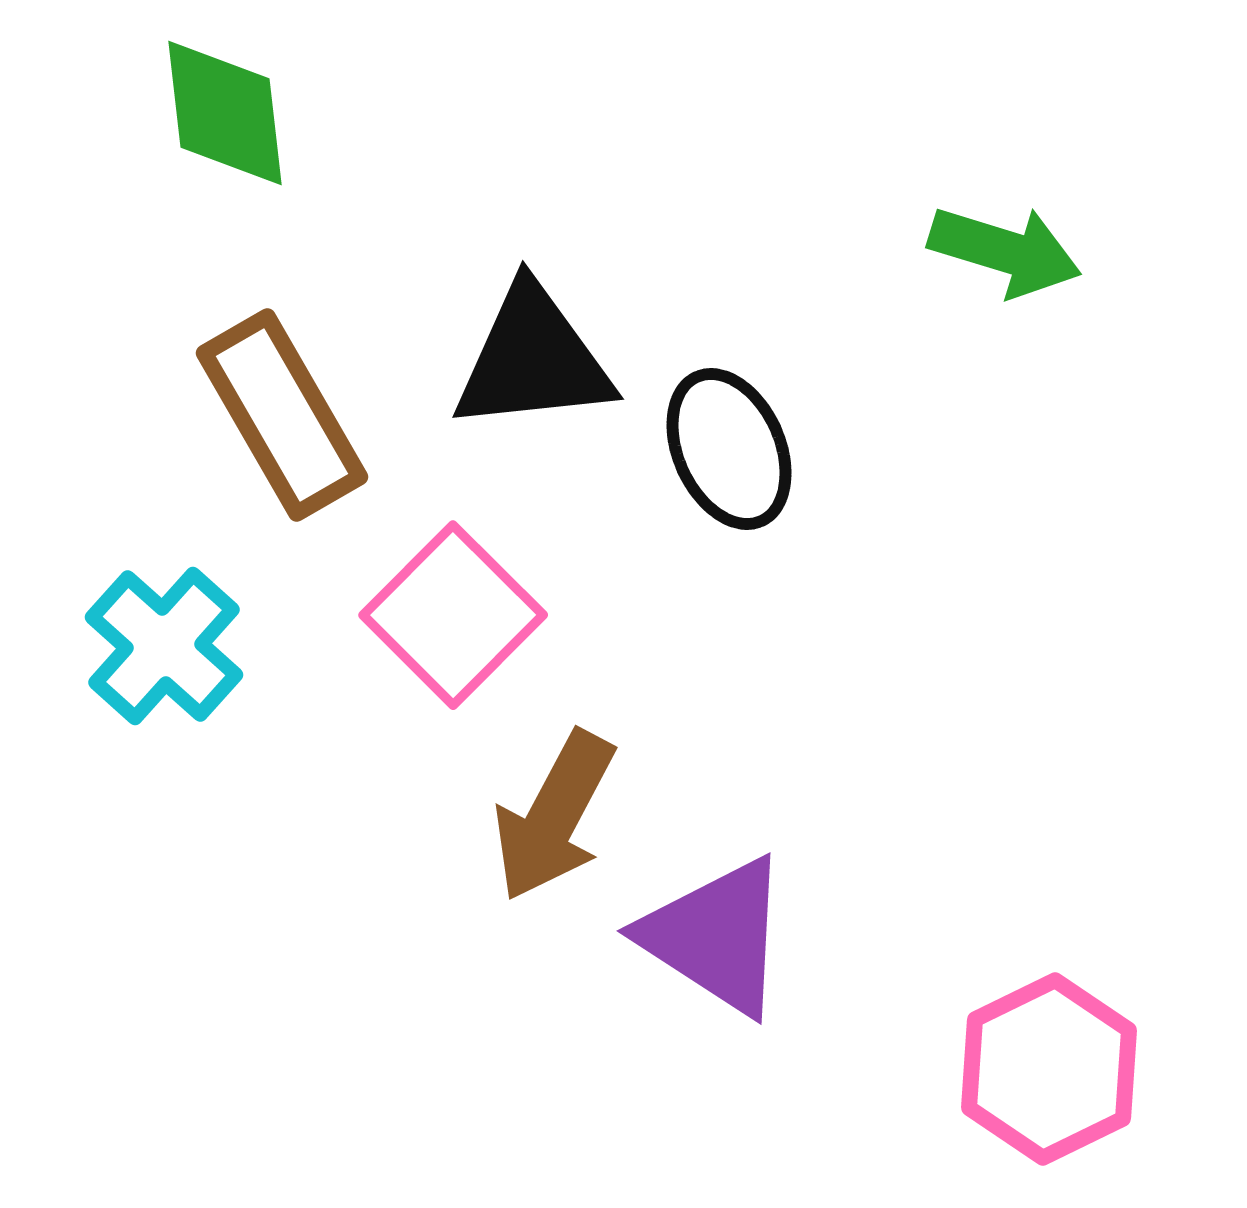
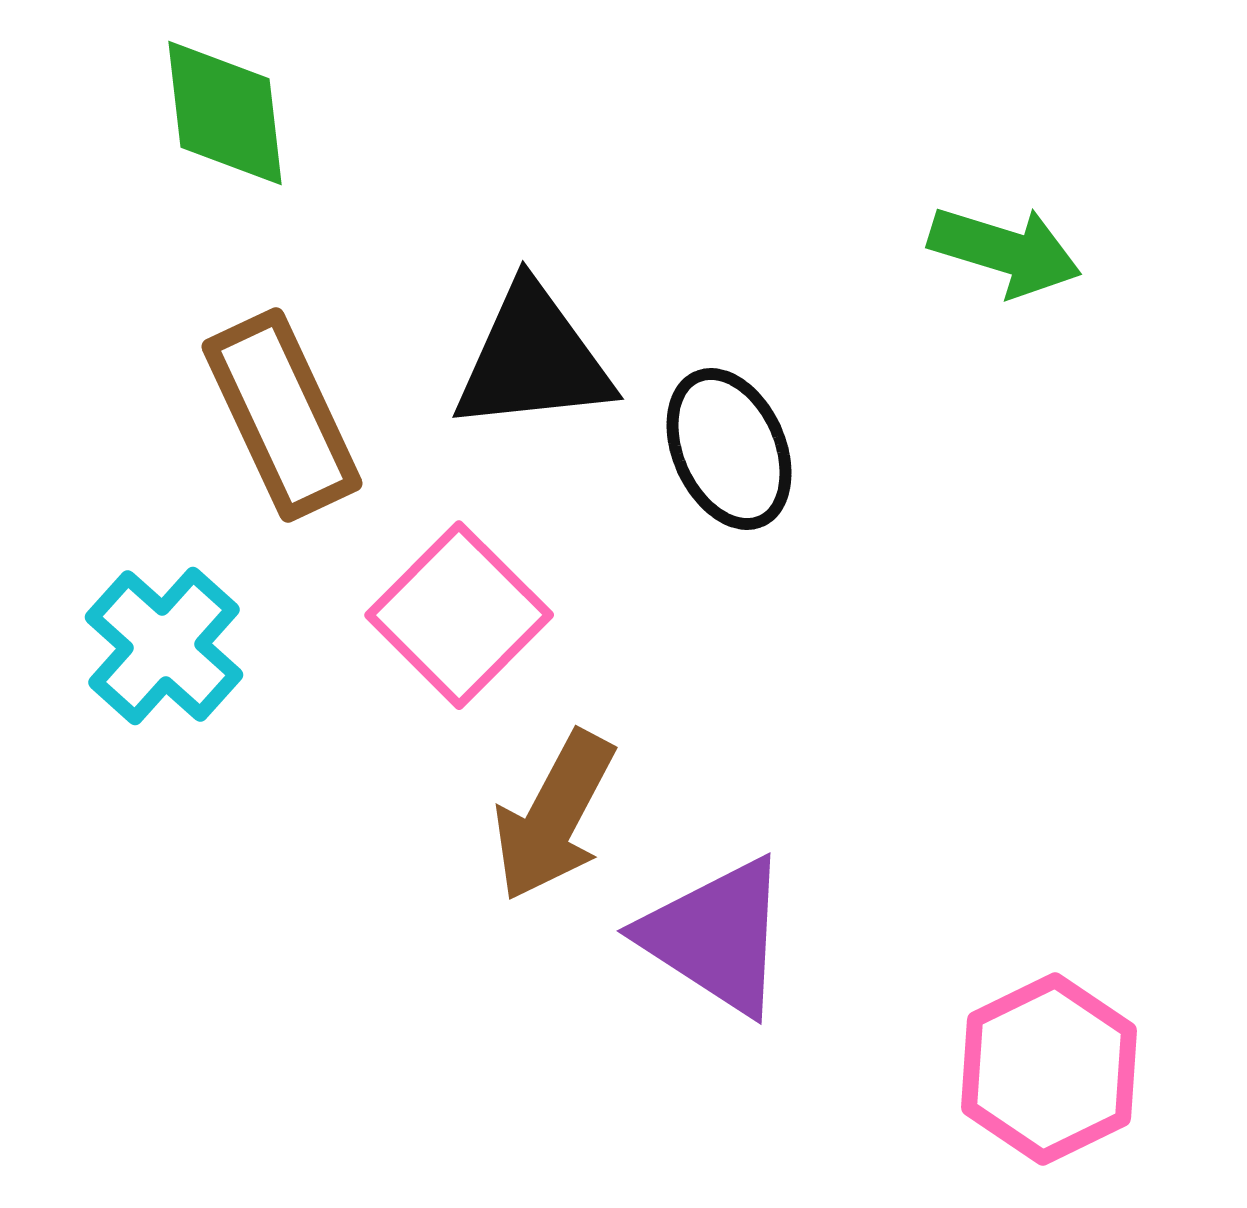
brown rectangle: rotated 5 degrees clockwise
pink square: moved 6 px right
